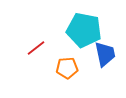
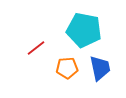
blue trapezoid: moved 5 px left, 14 px down
